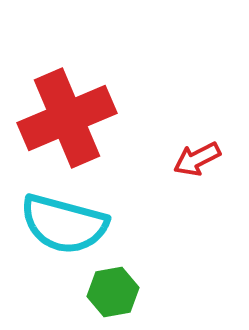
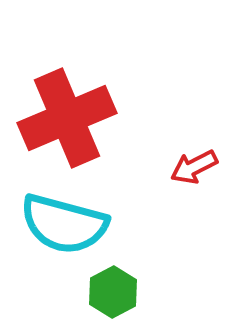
red arrow: moved 3 px left, 8 px down
green hexagon: rotated 18 degrees counterclockwise
